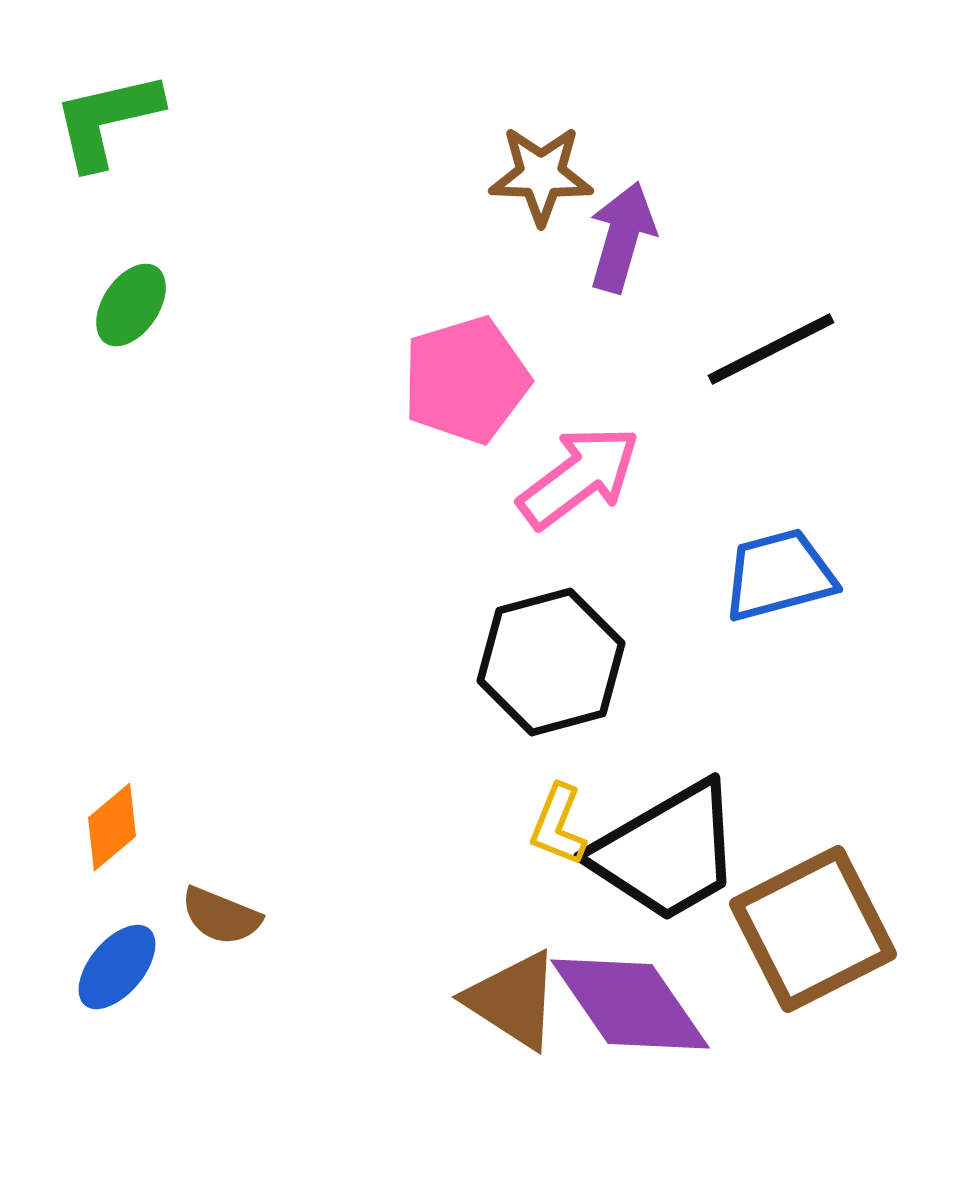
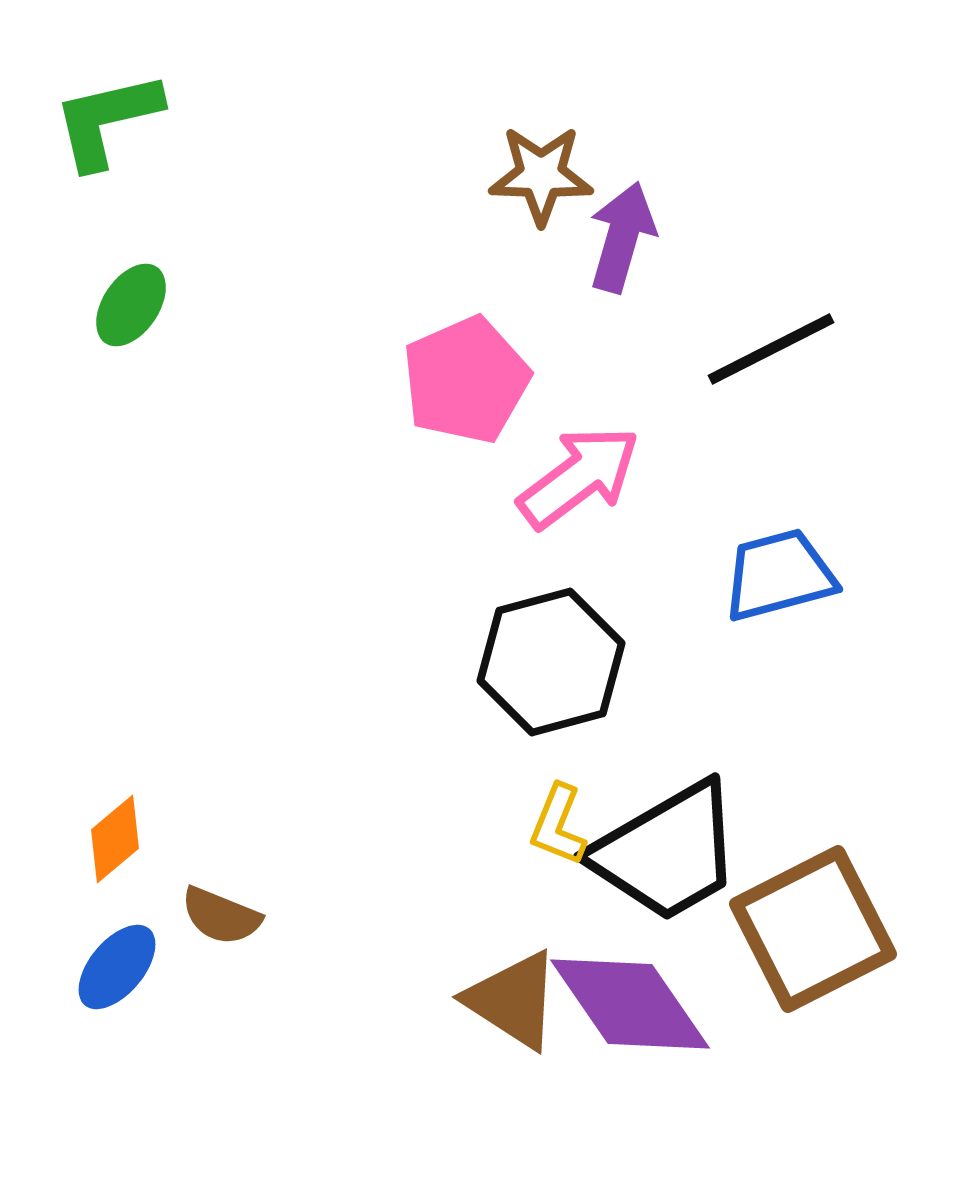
pink pentagon: rotated 7 degrees counterclockwise
orange diamond: moved 3 px right, 12 px down
